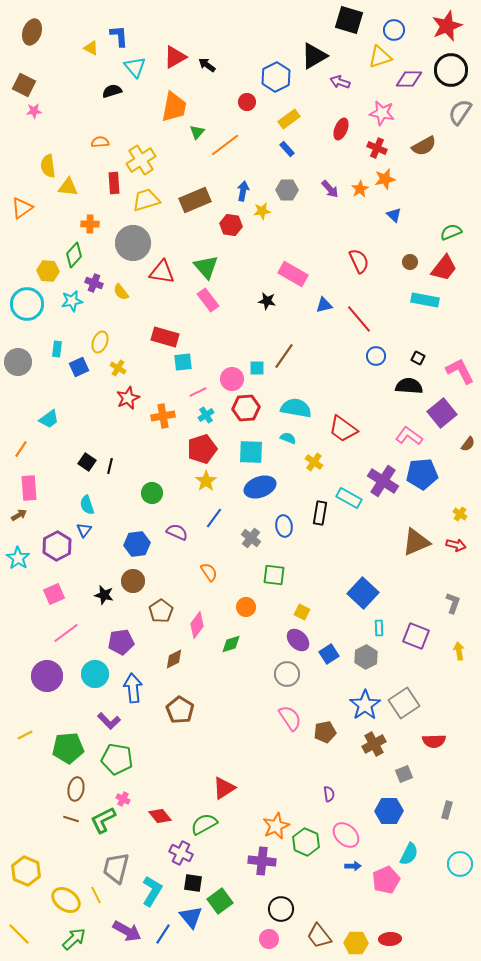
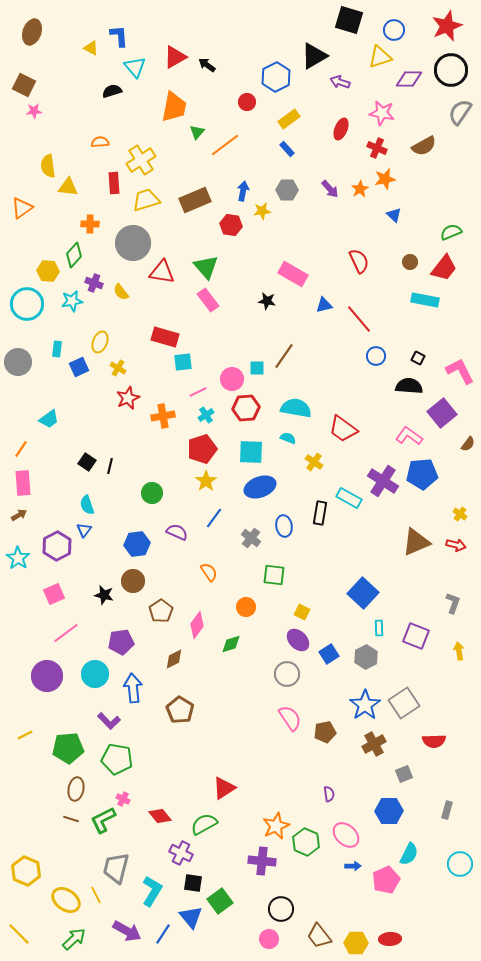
pink rectangle at (29, 488): moved 6 px left, 5 px up
